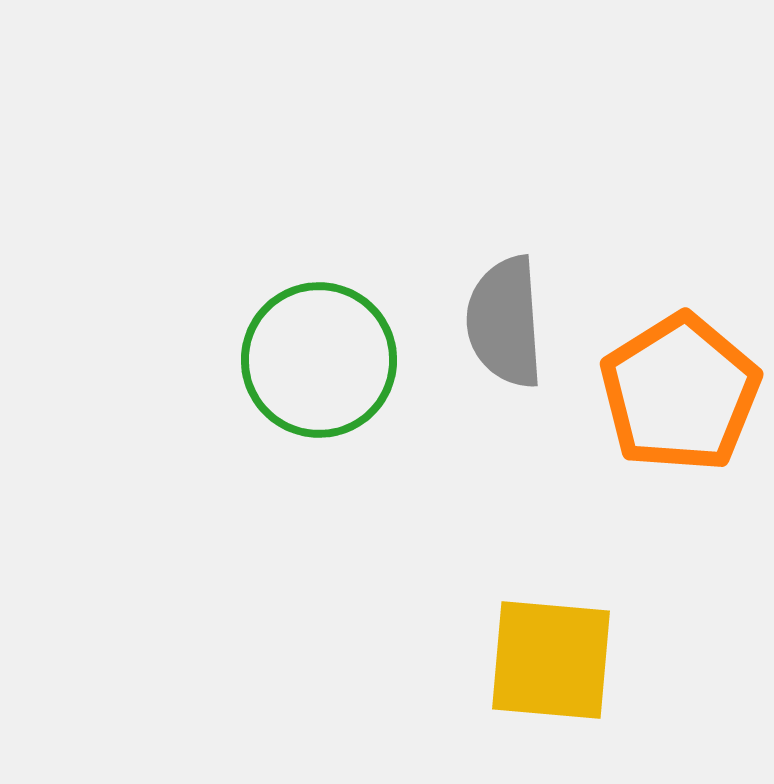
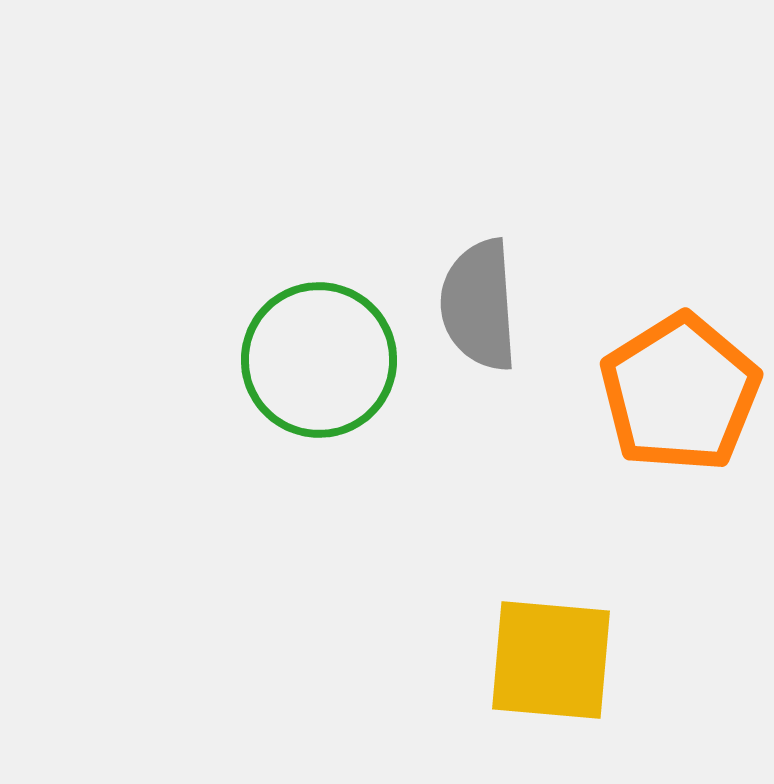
gray semicircle: moved 26 px left, 17 px up
